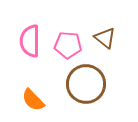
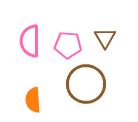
brown triangle: rotated 20 degrees clockwise
orange semicircle: rotated 40 degrees clockwise
